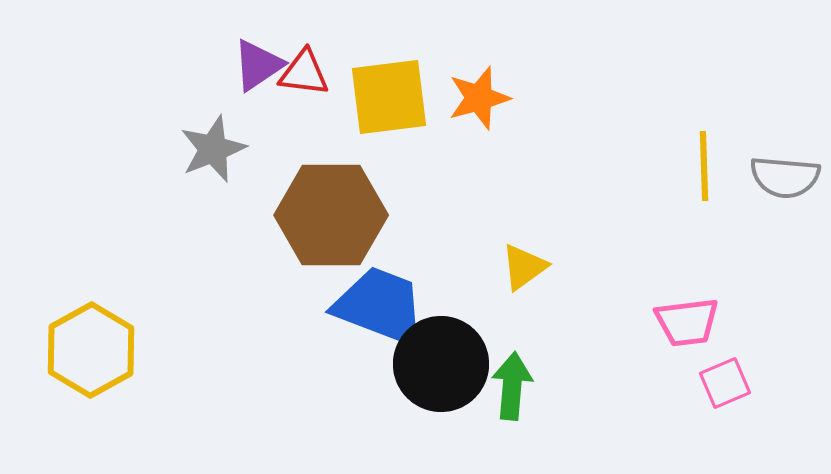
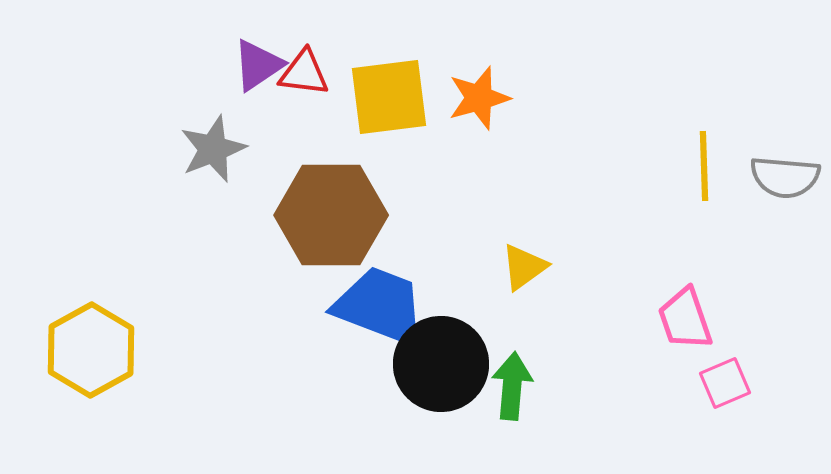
pink trapezoid: moved 2 px left, 3 px up; rotated 78 degrees clockwise
